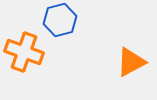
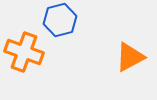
orange triangle: moved 1 px left, 5 px up
